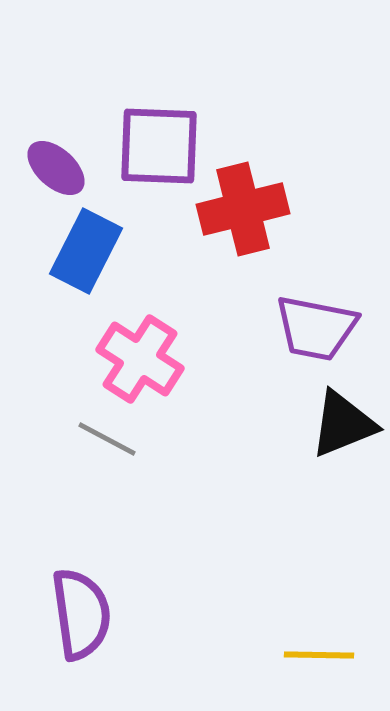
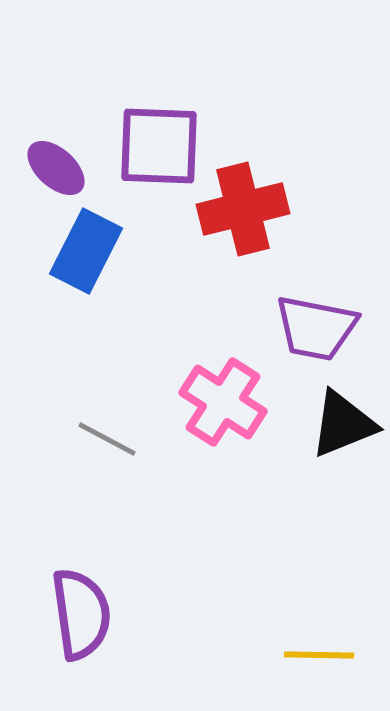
pink cross: moved 83 px right, 43 px down
